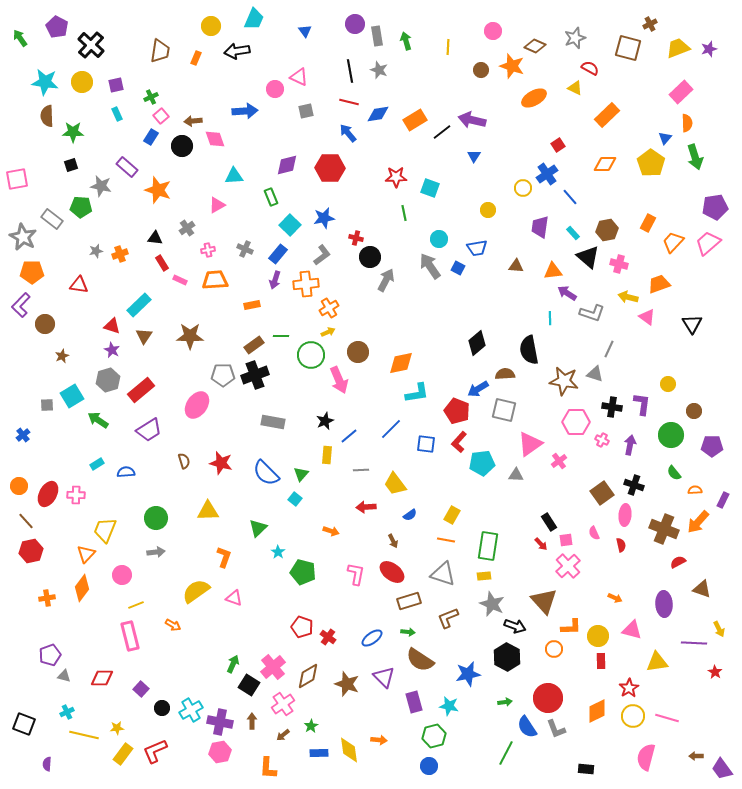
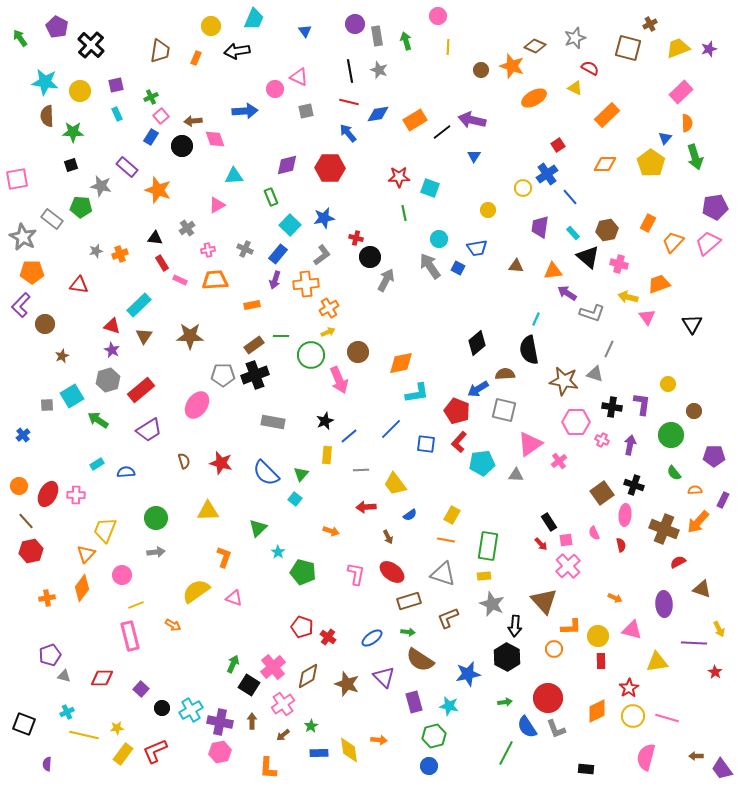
pink circle at (493, 31): moved 55 px left, 15 px up
yellow circle at (82, 82): moved 2 px left, 9 px down
red star at (396, 177): moved 3 px right
pink triangle at (647, 317): rotated 18 degrees clockwise
cyan line at (550, 318): moved 14 px left, 1 px down; rotated 24 degrees clockwise
purple pentagon at (712, 446): moved 2 px right, 10 px down
brown arrow at (393, 541): moved 5 px left, 4 px up
black arrow at (515, 626): rotated 75 degrees clockwise
